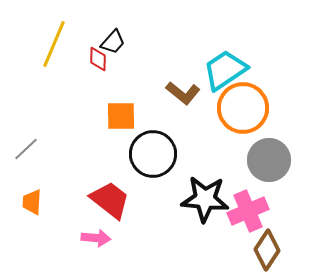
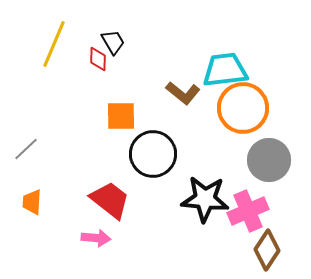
black trapezoid: rotated 72 degrees counterclockwise
cyan trapezoid: rotated 27 degrees clockwise
